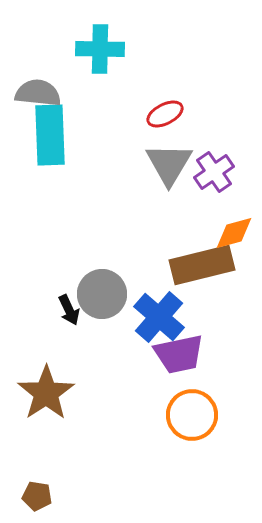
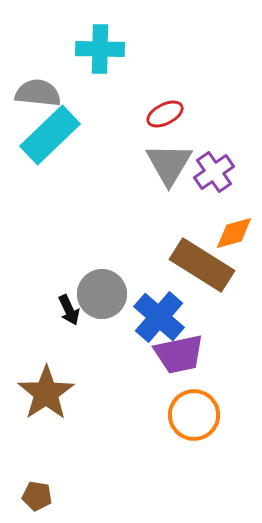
cyan rectangle: rotated 48 degrees clockwise
brown rectangle: rotated 46 degrees clockwise
orange circle: moved 2 px right
